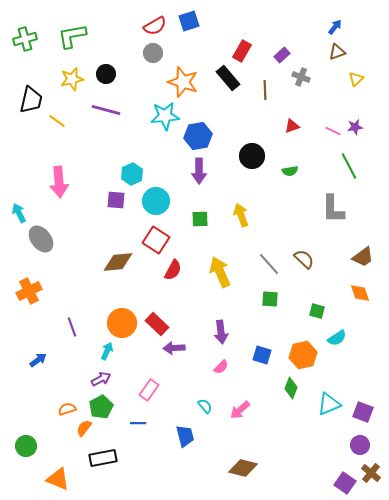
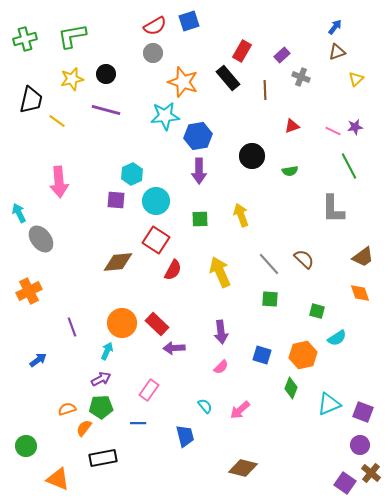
green pentagon at (101, 407): rotated 25 degrees clockwise
